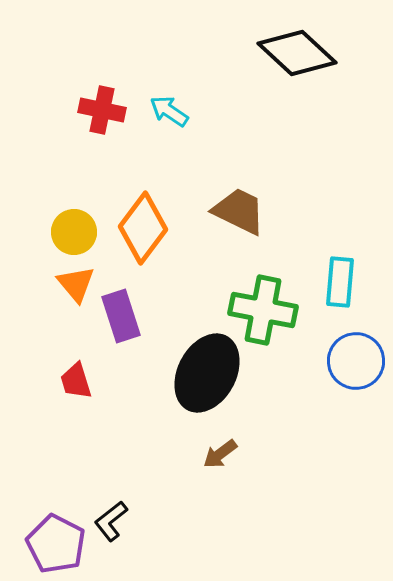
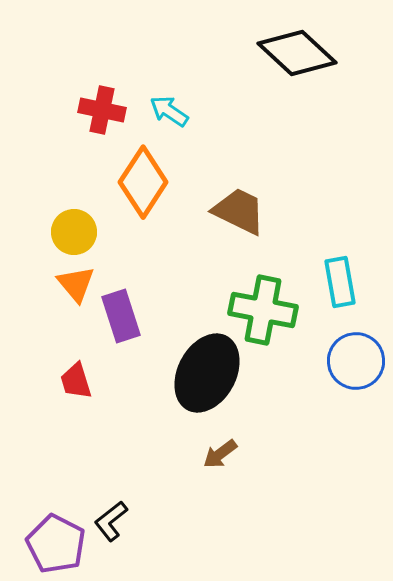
orange diamond: moved 46 px up; rotated 4 degrees counterclockwise
cyan rectangle: rotated 15 degrees counterclockwise
